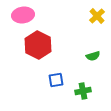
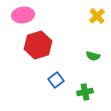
red hexagon: rotated 16 degrees clockwise
green semicircle: rotated 32 degrees clockwise
blue square: rotated 28 degrees counterclockwise
green cross: moved 2 px right, 1 px down
